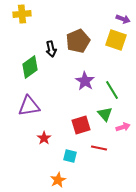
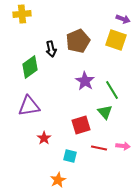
green triangle: moved 2 px up
pink arrow: moved 19 px down; rotated 24 degrees clockwise
